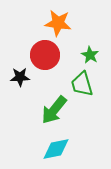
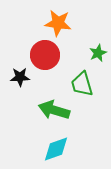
green star: moved 8 px right, 2 px up; rotated 18 degrees clockwise
green arrow: rotated 68 degrees clockwise
cyan diamond: rotated 8 degrees counterclockwise
